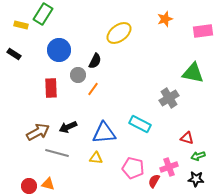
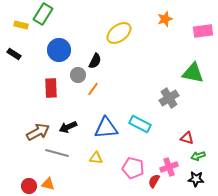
blue triangle: moved 2 px right, 5 px up
